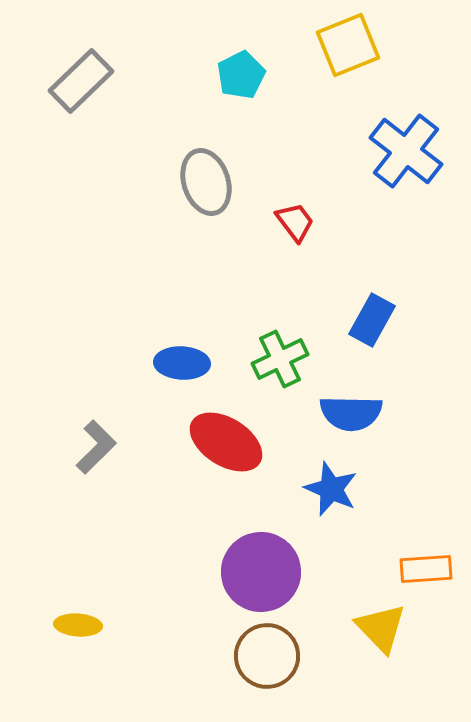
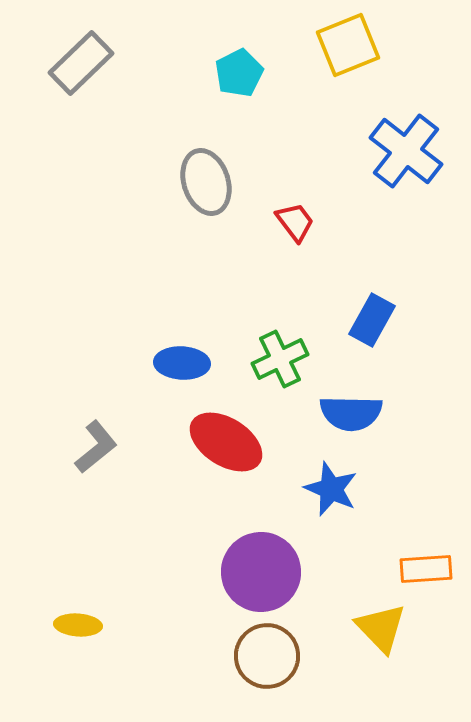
cyan pentagon: moved 2 px left, 2 px up
gray rectangle: moved 18 px up
gray L-shape: rotated 6 degrees clockwise
